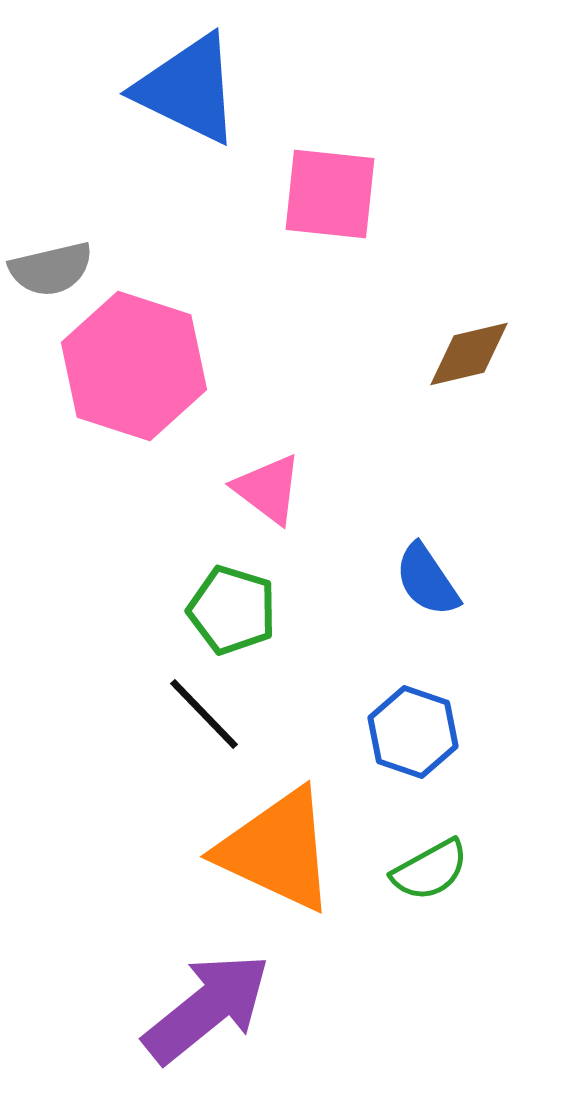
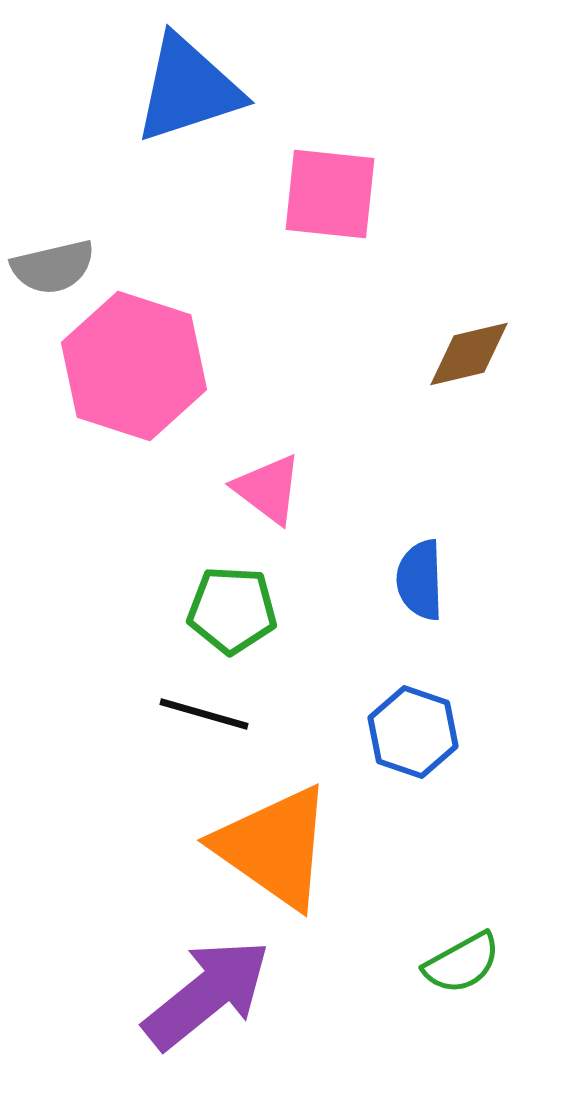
blue triangle: rotated 44 degrees counterclockwise
gray semicircle: moved 2 px right, 2 px up
blue semicircle: moved 7 px left; rotated 32 degrees clockwise
green pentagon: rotated 14 degrees counterclockwise
black line: rotated 30 degrees counterclockwise
orange triangle: moved 3 px left, 3 px up; rotated 10 degrees clockwise
green semicircle: moved 32 px right, 93 px down
purple arrow: moved 14 px up
